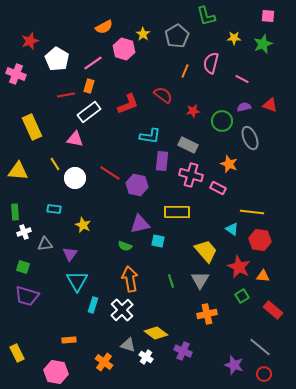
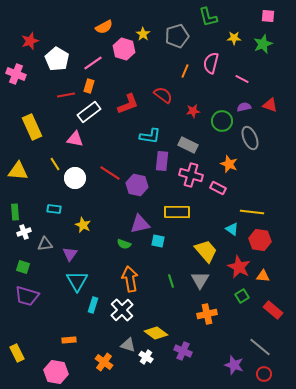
green L-shape at (206, 16): moved 2 px right, 1 px down
gray pentagon at (177, 36): rotated 15 degrees clockwise
green semicircle at (125, 246): moved 1 px left, 2 px up
